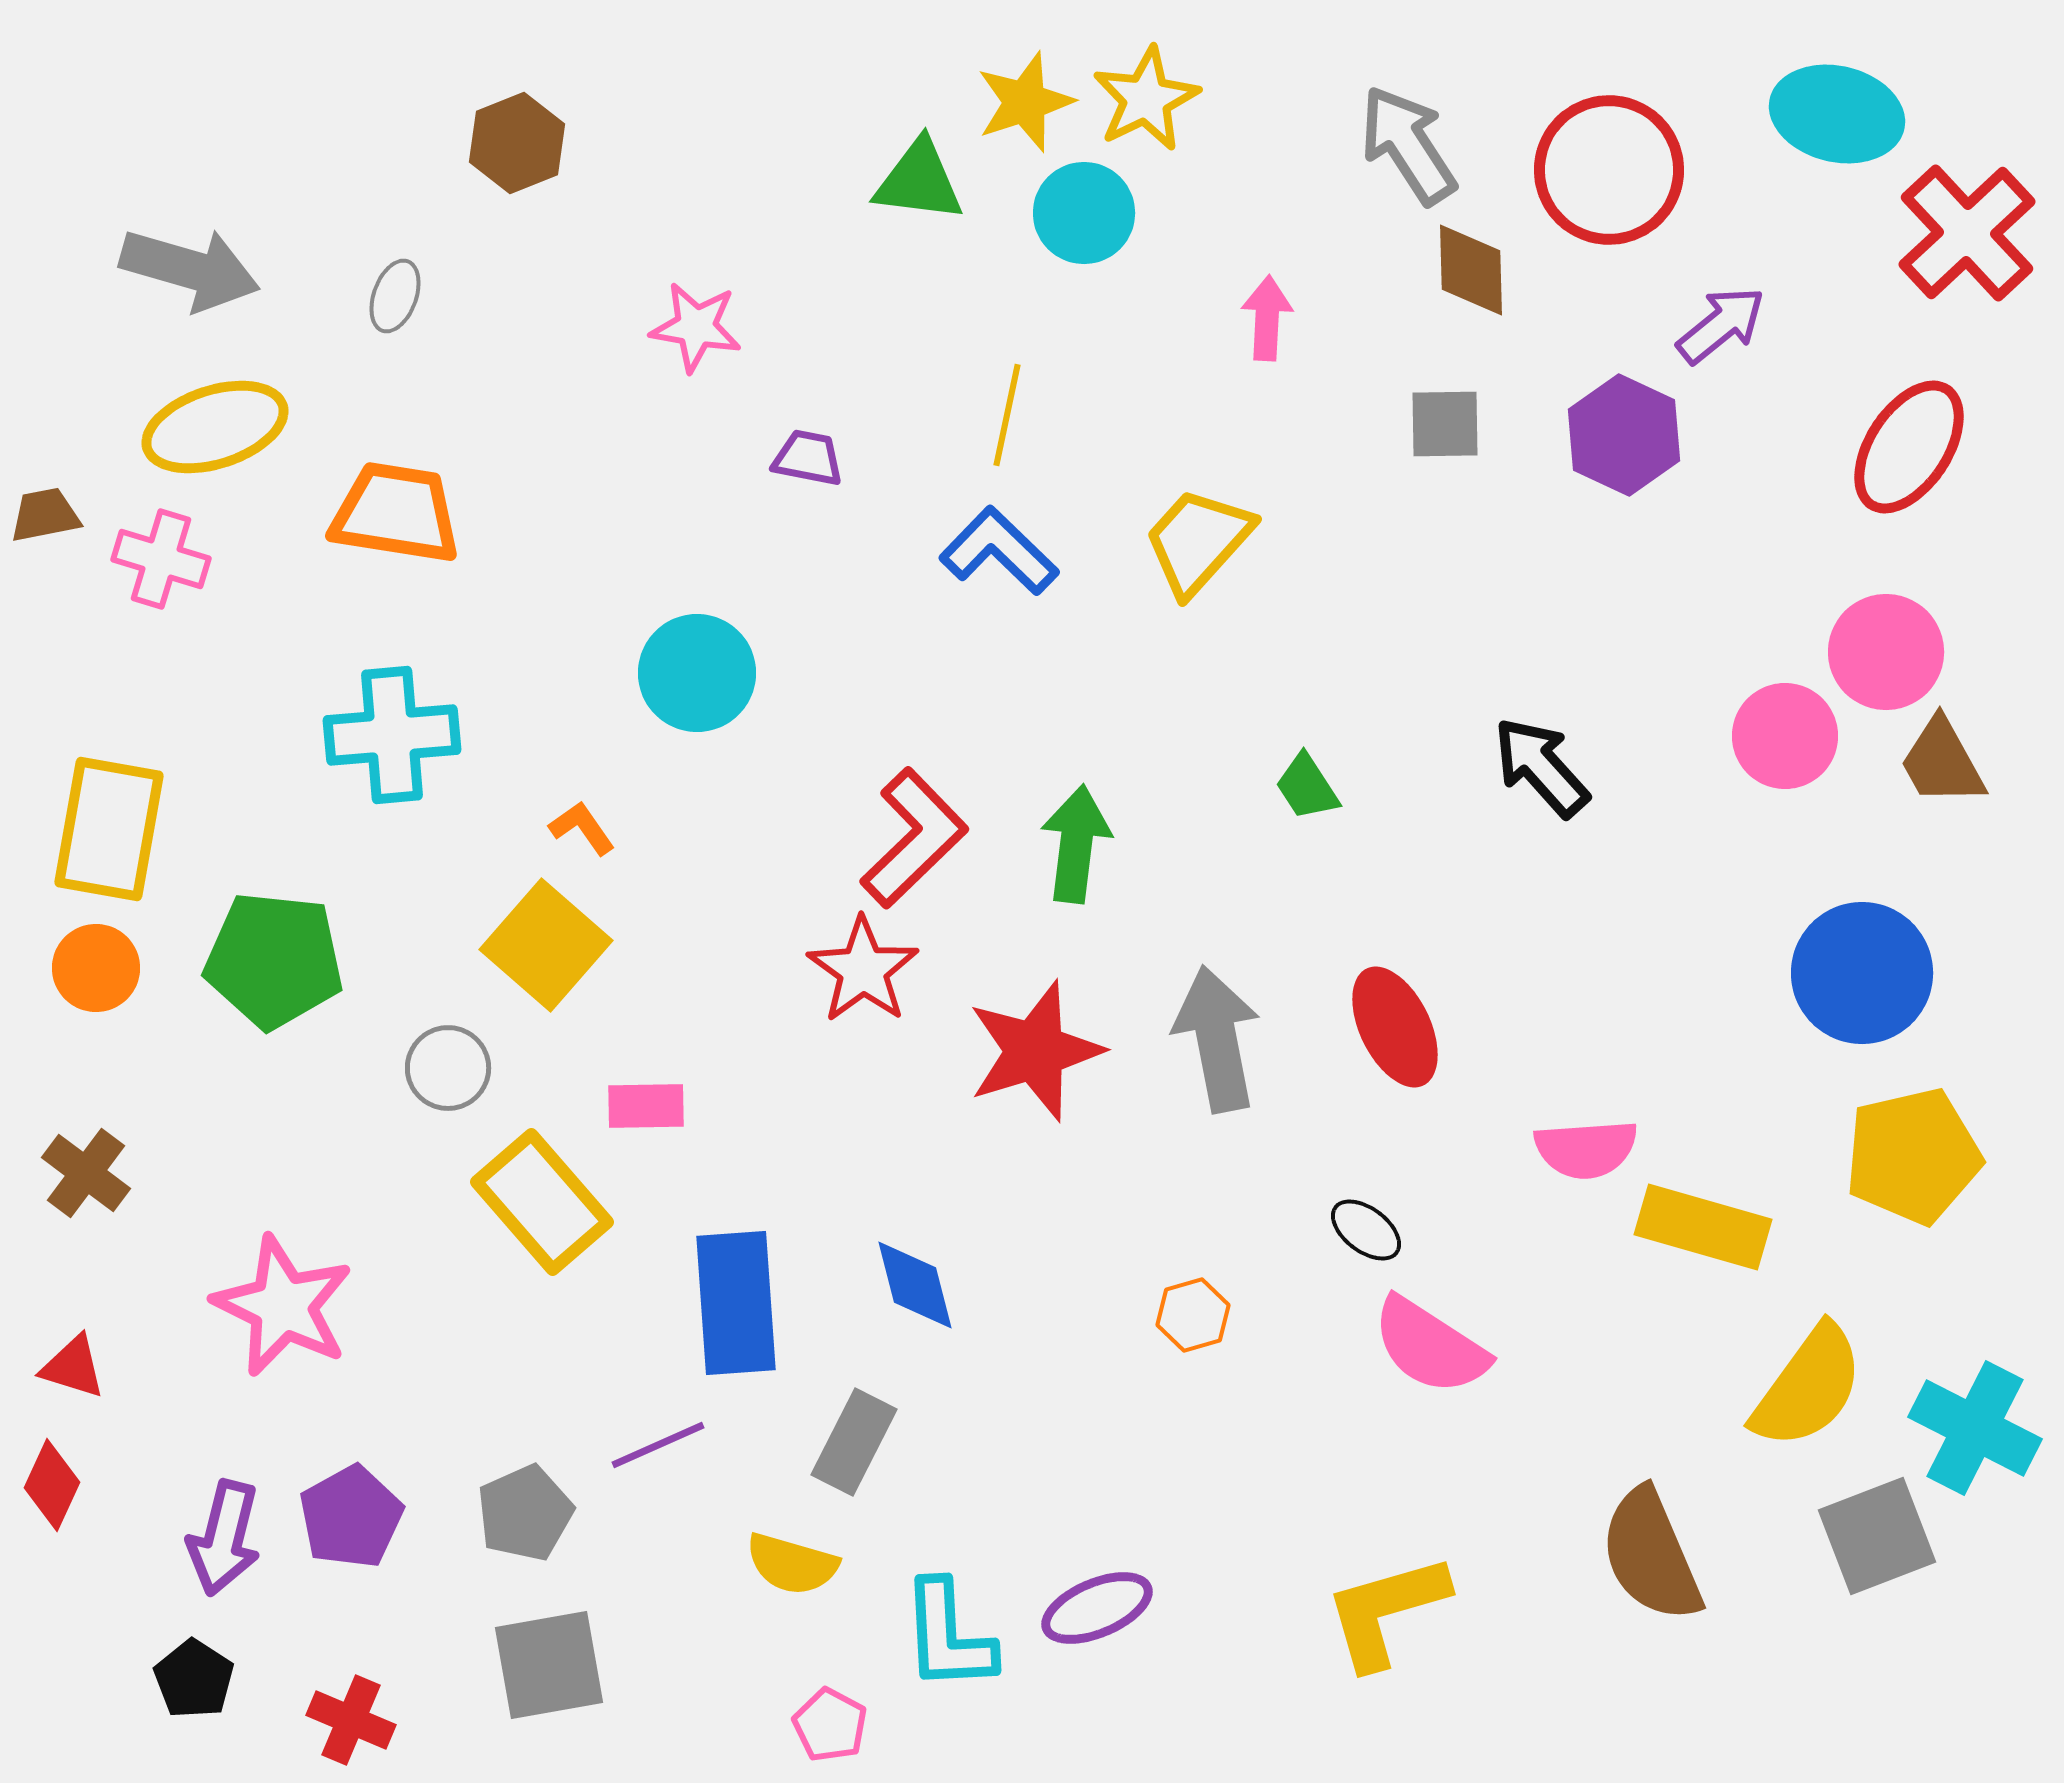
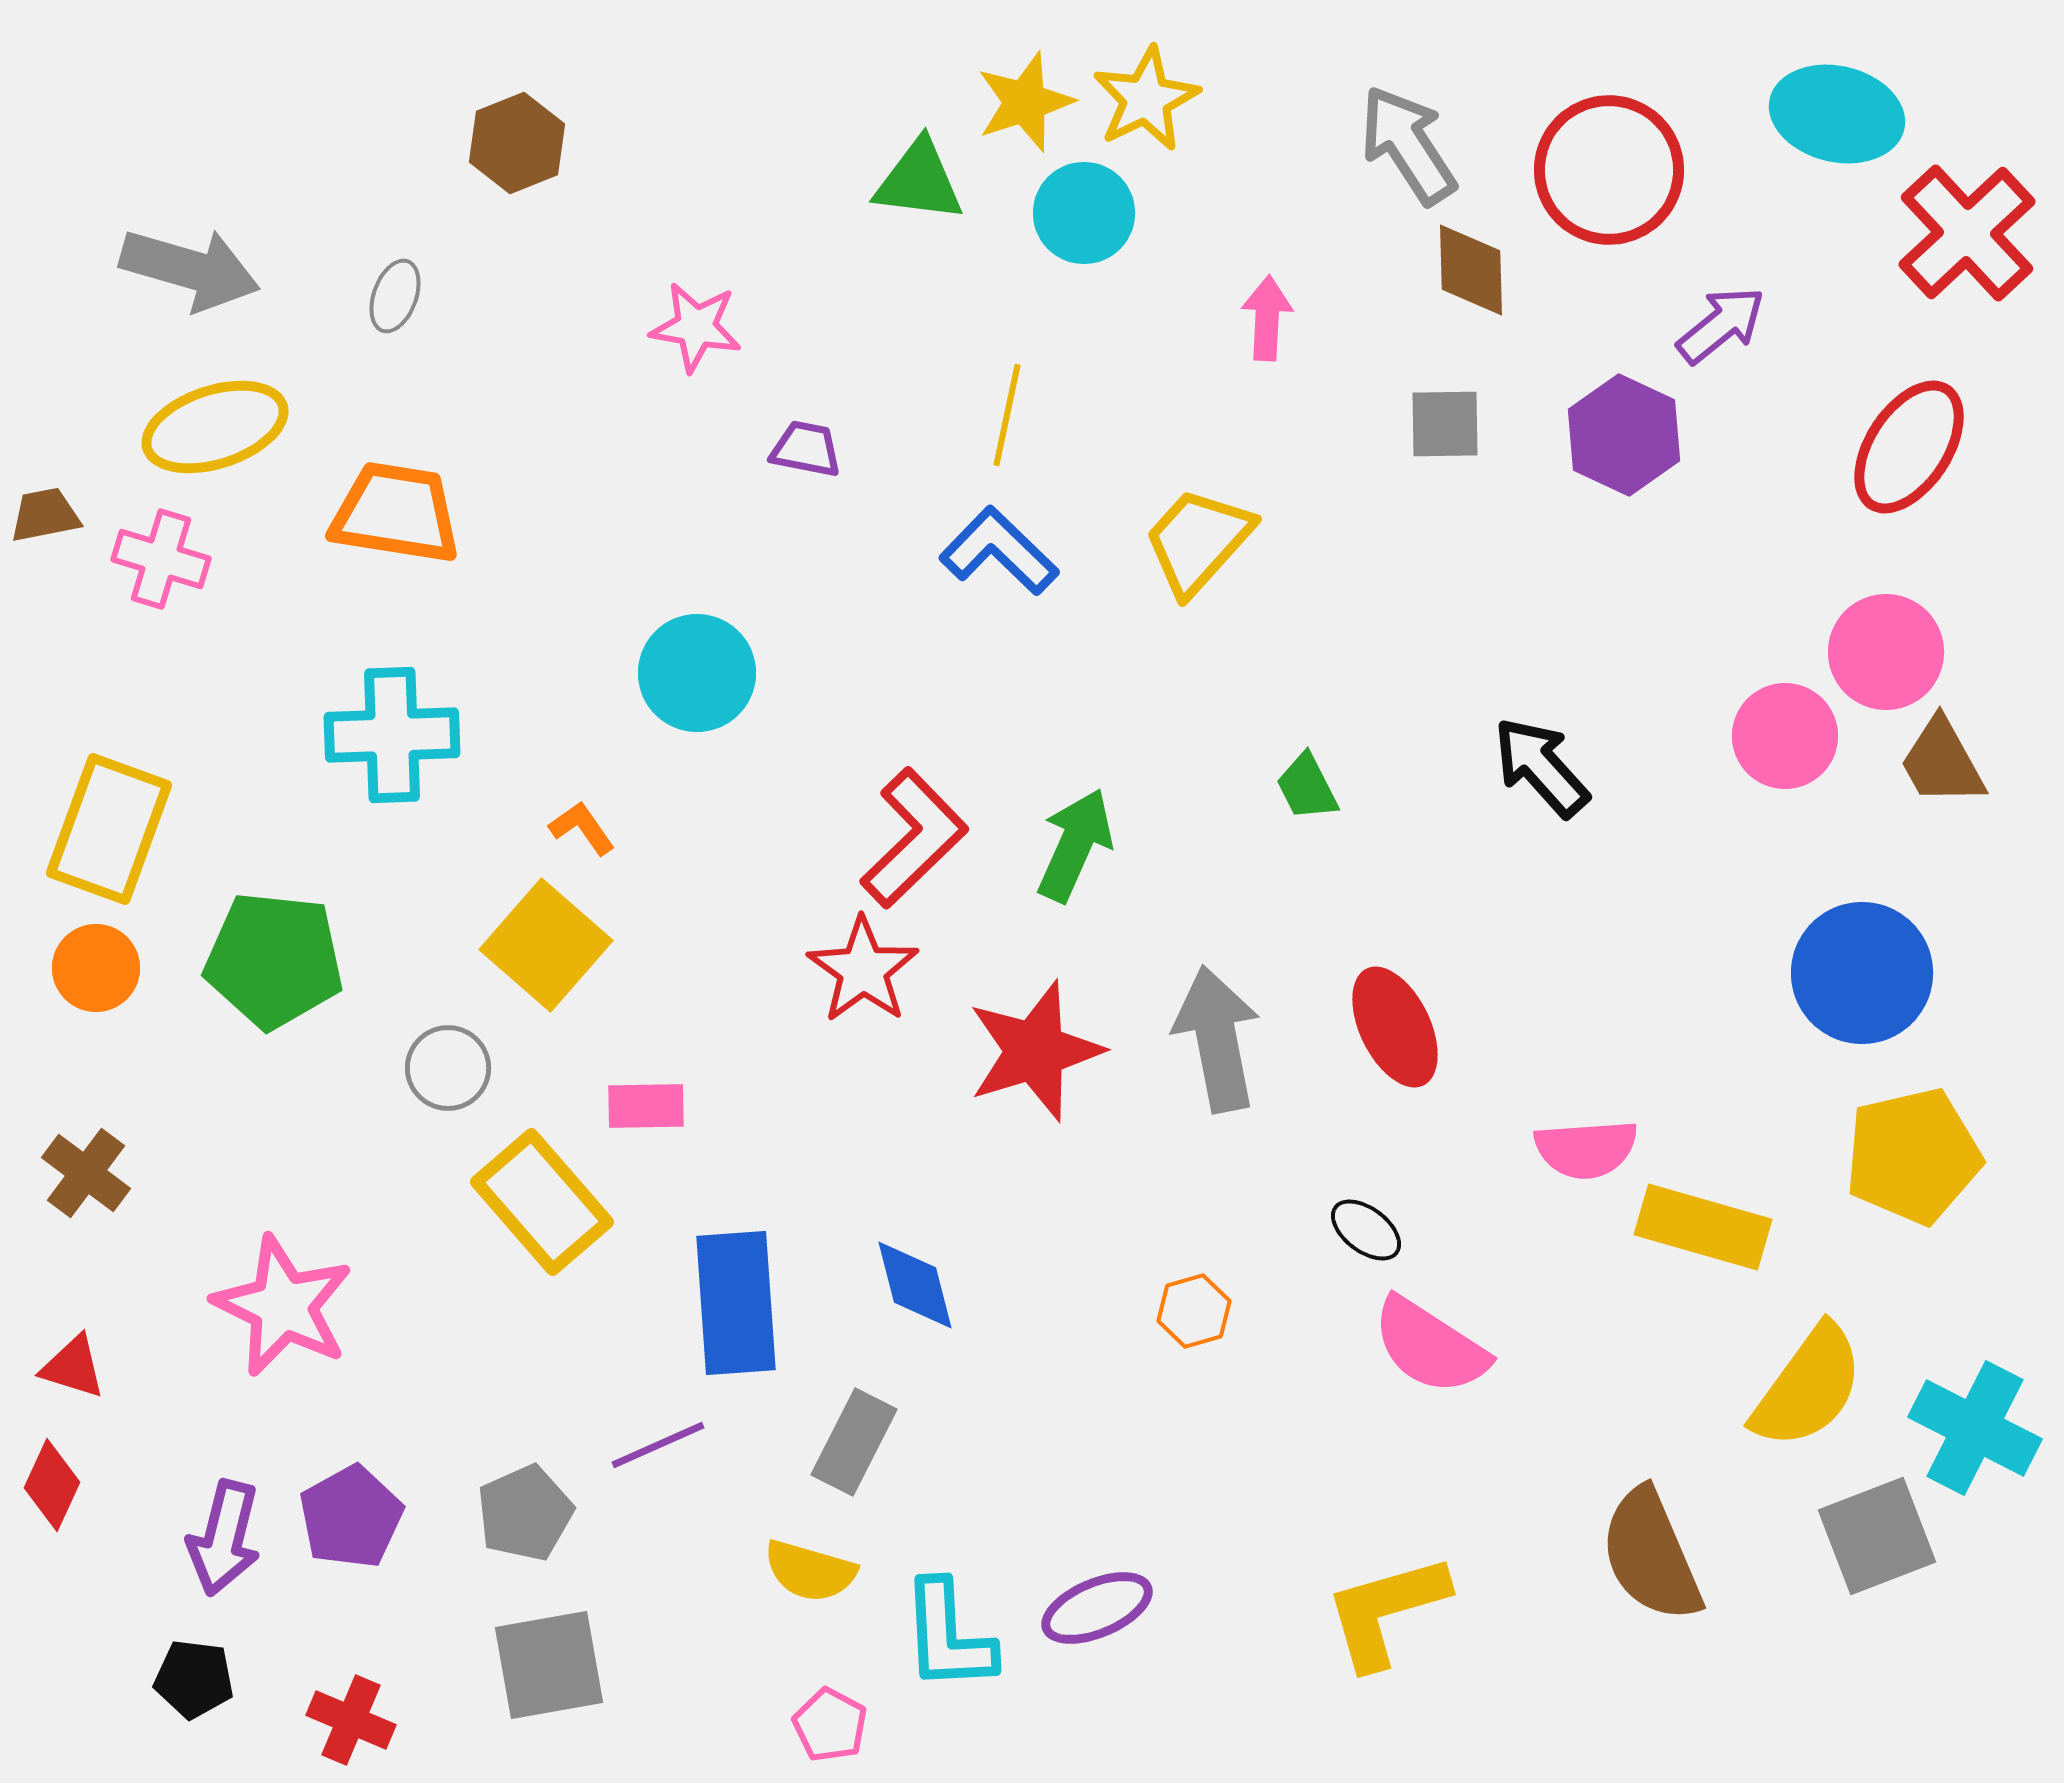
purple trapezoid at (808, 458): moved 2 px left, 9 px up
cyan cross at (392, 735): rotated 3 degrees clockwise
green trapezoid at (1307, 787): rotated 6 degrees clockwise
yellow rectangle at (109, 829): rotated 10 degrees clockwise
green arrow at (1076, 844): moved 1 px left, 1 px down; rotated 17 degrees clockwise
orange hexagon at (1193, 1315): moved 1 px right, 4 px up
yellow semicircle at (792, 1564): moved 18 px right, 7 px down
black pentagon at (194, 1679): rotated 26 degrees counterclockwise
